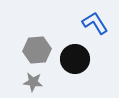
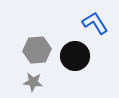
black circle: moved 3 px up
